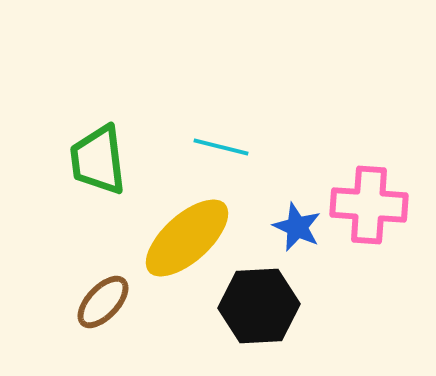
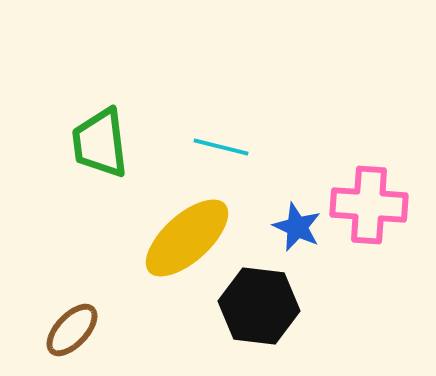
green trapezoid: moved 2 px right, 17 px up
brown ellipse: moved 31 px left, 28 px down
black hexagon: rotated 10 degrees clockwise
